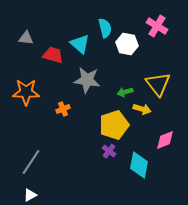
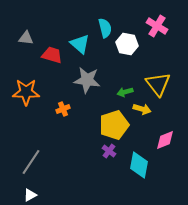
red trapezoid: moved 1 px left
